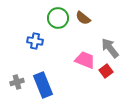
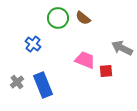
blue cross: moved 2 px left, 3 px down; rotated 28 degrees clockwise
gray arrow: moved 12 px right; rotated 25 degrees counterclockwise
red square: rotated 32 degrees clockwise
gray cross: rotated 24 degrees counterclockwise
